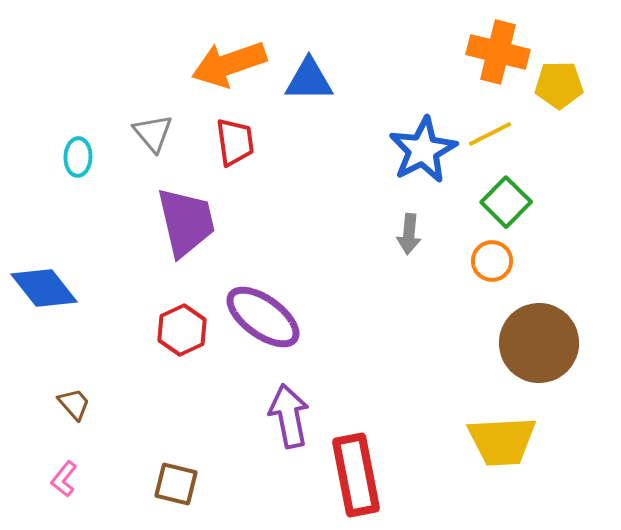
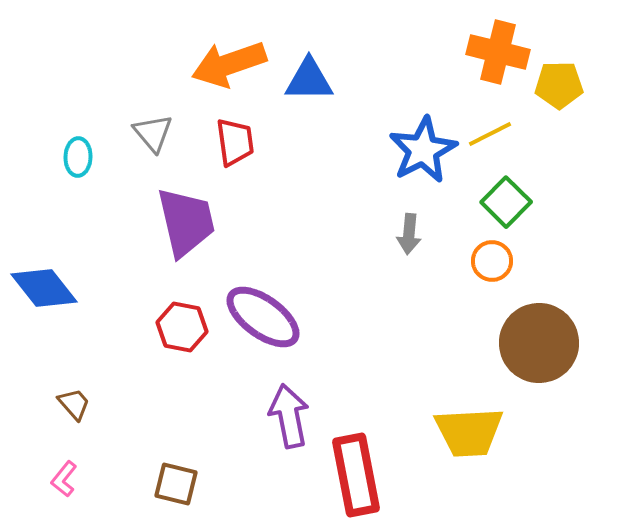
red hexagon: moved 3 px up; rotated 24 degrees counterclockwise
yellow trapezoid: moved 33 px left, 9 px up
